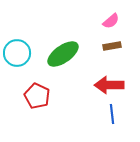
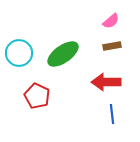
cyan circle: moved 2 px right
red arrow: moved 3 px left, 3 px up
